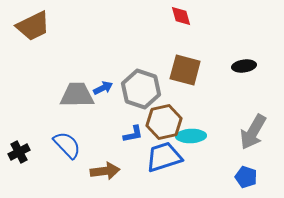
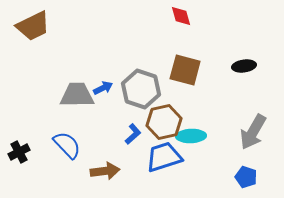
blue L-shape: rotated 30 degrees counterclockwise
